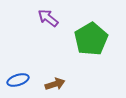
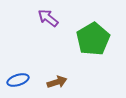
green pentagon: moved 2 px right
brown arrow: moved 2 px right, 2 px up
